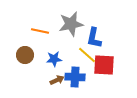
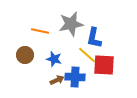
blue star: rotated 21 degrees clockwise
